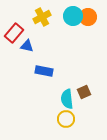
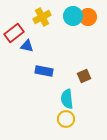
red rectangle: rotated 12 degrees clockwise
brown square: moved 16 px up
